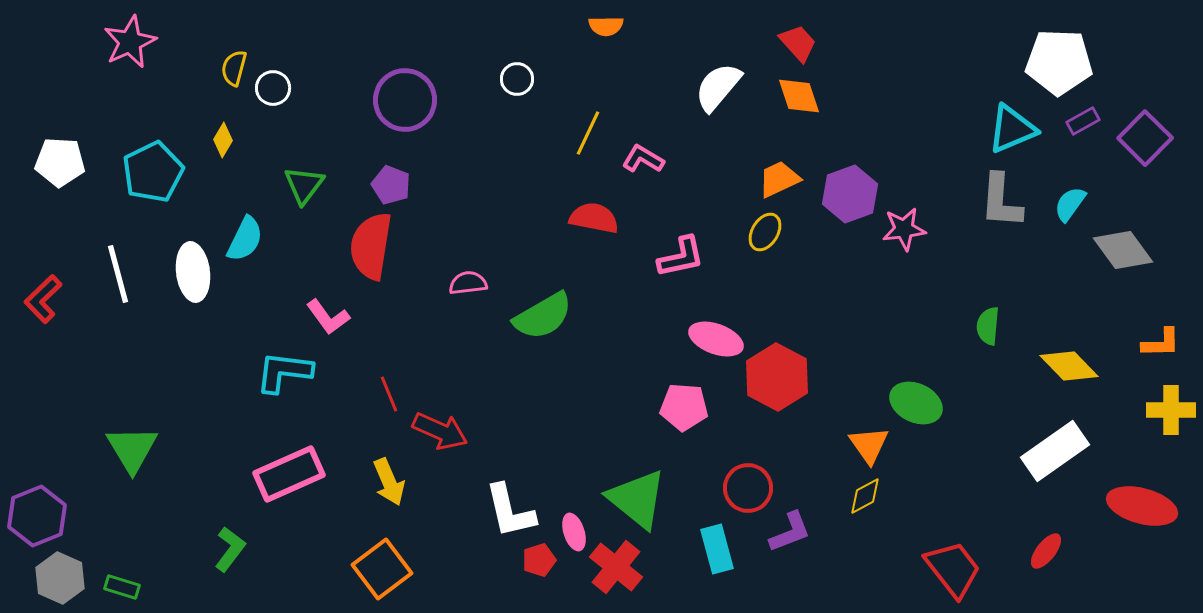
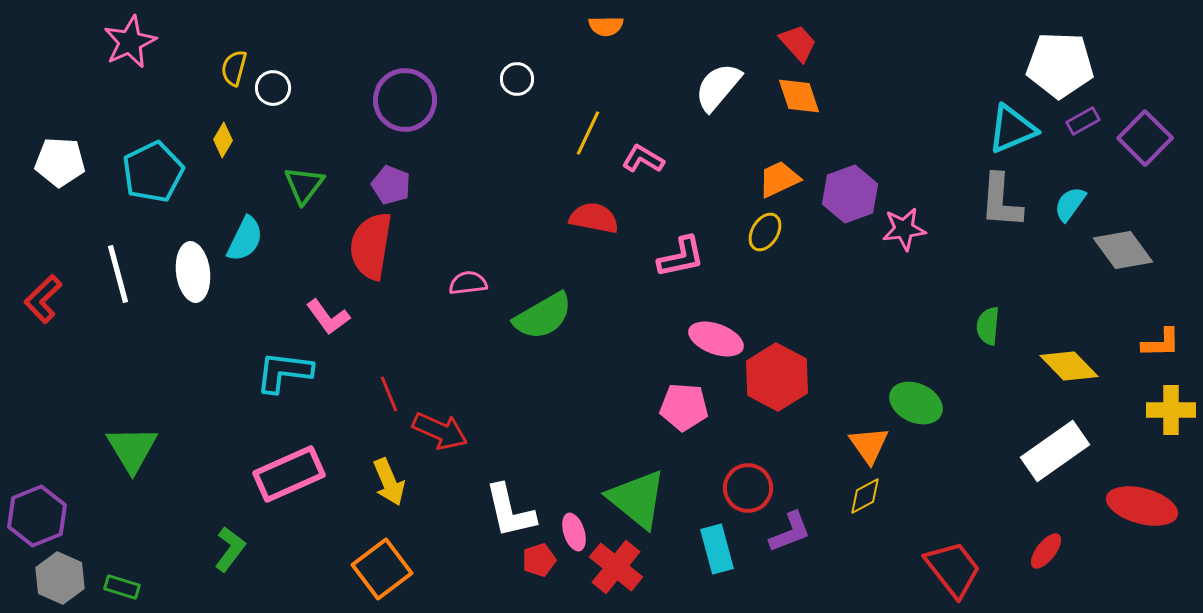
white pentagon at (1059, 62): moved 1 px right, 3 px down
